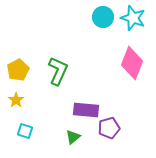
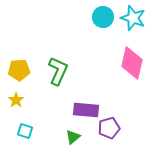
pink diamond: rotated 8 degrees counterclockwise
yellow pentagon: moved 1 px right; rotated 25 degrees clockwise
